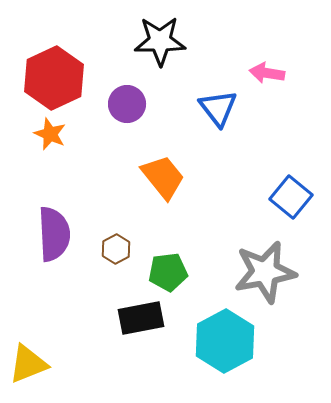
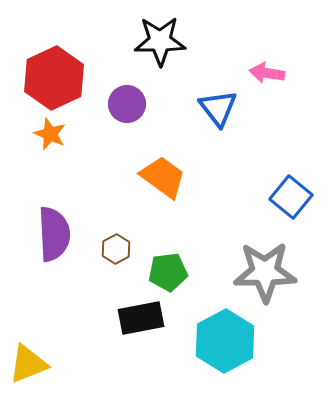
orange trapezoid: rotated 15 degrees counterclockwise
gray star: rotated 10 degrees clockwise
